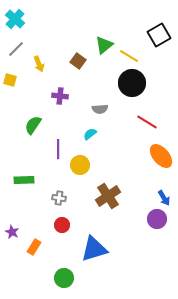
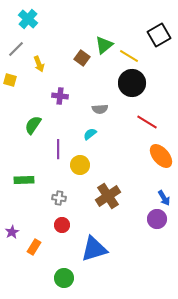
cyan cross: moved 13 px right
brown square: moved 4 px right, 3 px up
purple star: rotated 16 degrees clockwise
